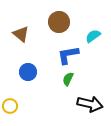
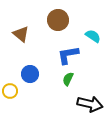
brown circle: moved 1 px left, 2 px up
cyan semicircle: rotated 70 degrees clockwise
blue circle: moved 2 px right, 2 px down
yellow circle: moved 15 px up
